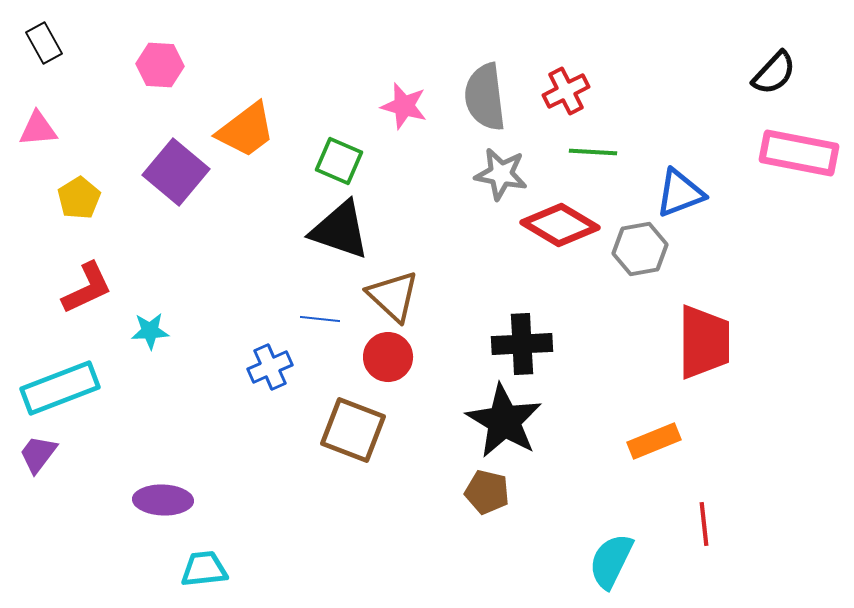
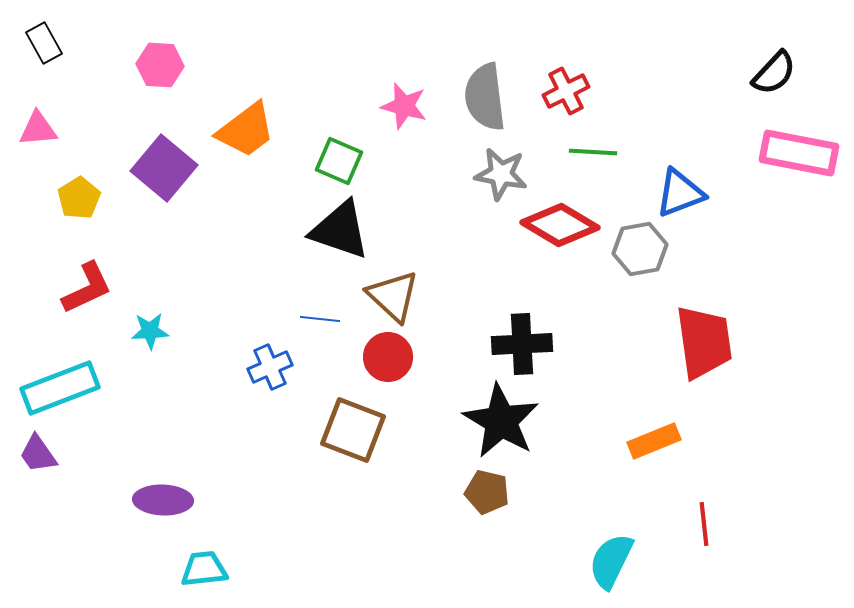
purple square: moved 12 px left, 4 px up
red trapezoid: rotated 8 degrees counterclockwise
black star: moved 3 px left
purple trapezoid: rotated 72 degrees counterclockwise
